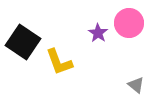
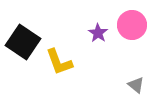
pink circle: moved 3 px right, 2 px down
